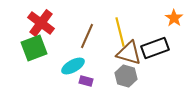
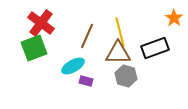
brown triangle: moved 11 px left; rotated 16 degrees counterclockwise
